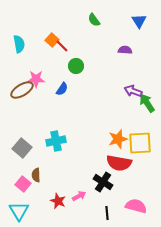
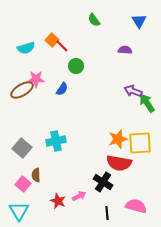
cyan semicircle: moved 7 px right, 4 px down; rotated 84 degrees clockwise
